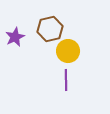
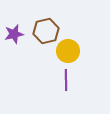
brown hexagon: moved 4 px left, 2 px down
purple star: moved 1 px left, 3 px up; rotated 12 degrees clockwise
